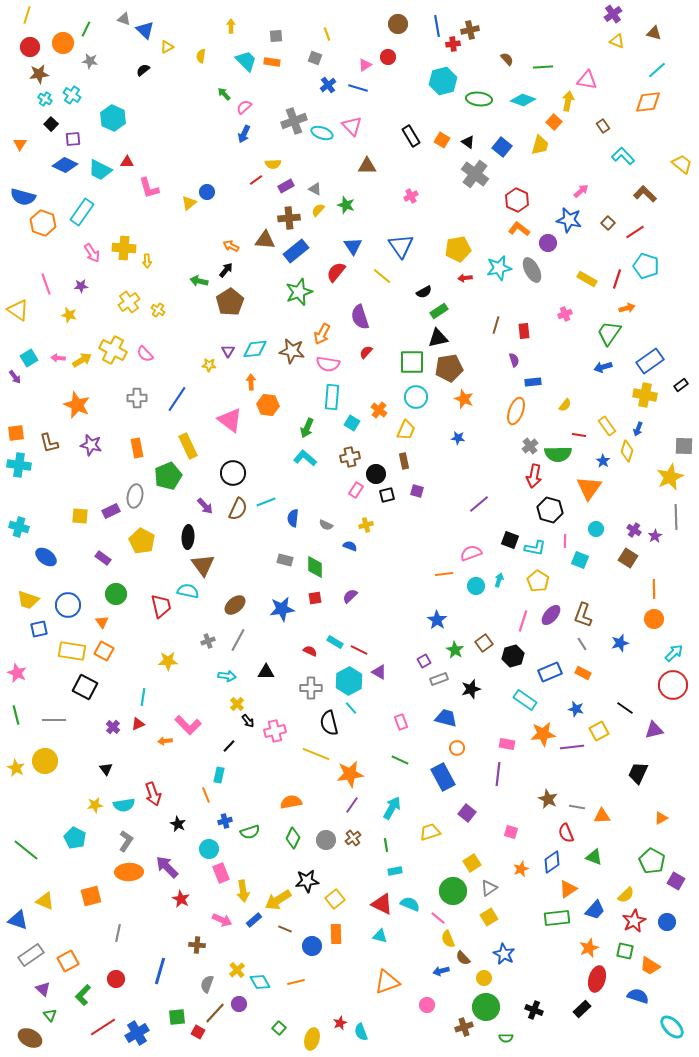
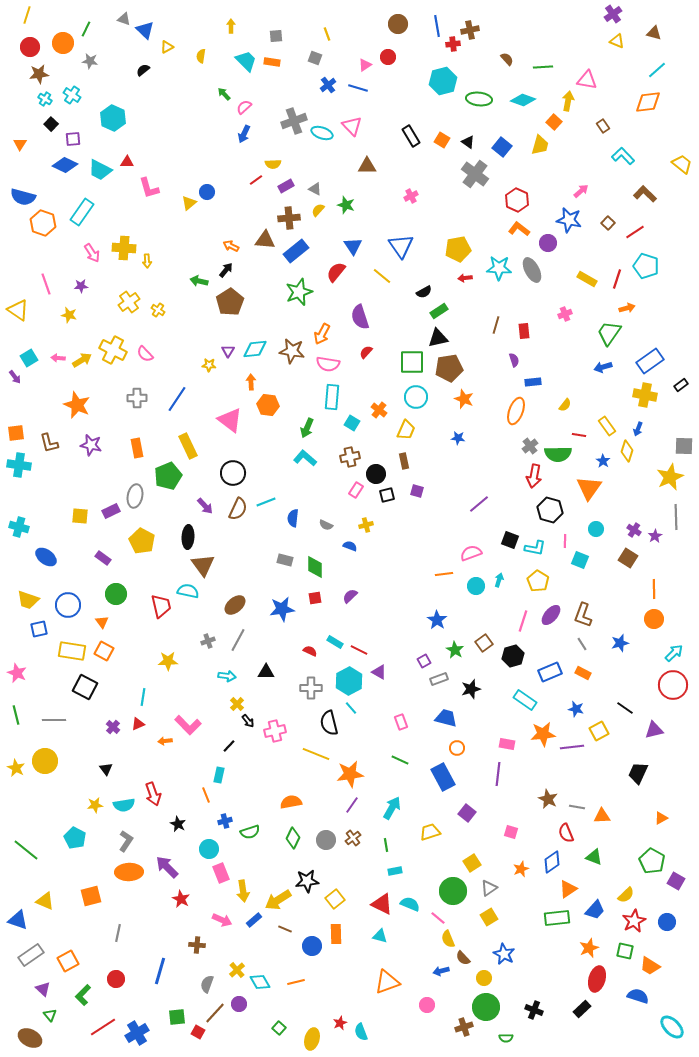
cyan star at (499, 268): rotated 15 degrees clockwise
